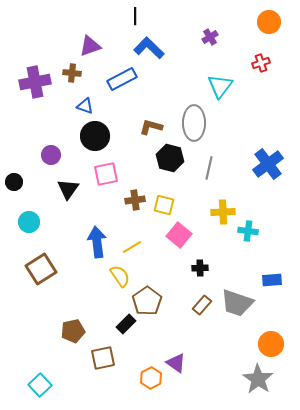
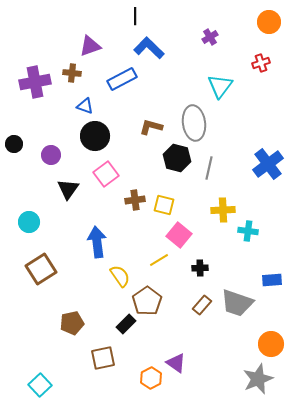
gray ellipse at (194, 123): rotated 8 degrees counterclockwise
black hexagon at (170, 158): moved 7 px right
pink square at (106, 174): rotated 25 degrees counterclockwise
black circle at (14, 182): moved 38 px up
yellow cross at (223, 212): moved 2 px up
yellow line at (132, 247): moved 27 px right, 13 px down
brown pentagon at (73, 331): moved 1 px left, 8 px up
gray star at (258, 379): rotated 16 degrees clockwise
